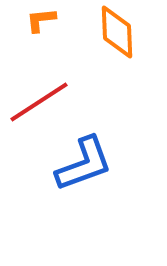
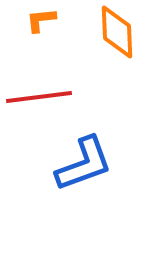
red line: moved 5 px up; rotated 26 degrees clockwise
